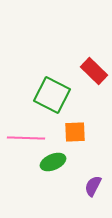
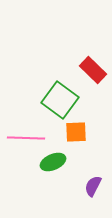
red rectangle: moved 1 px left, 1 px up
green square: moved 8 px right, 5 px down; rotated 9 degrees clockwise
orange square: moved 1 px right
